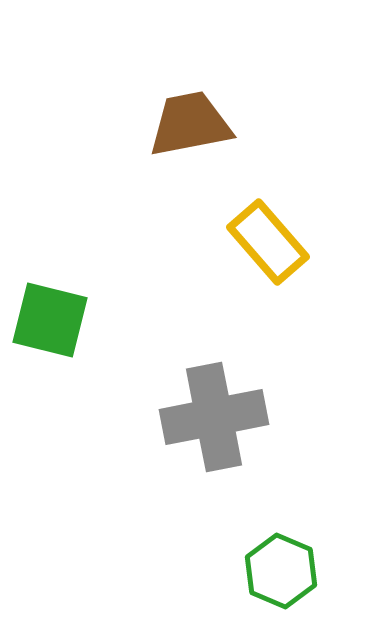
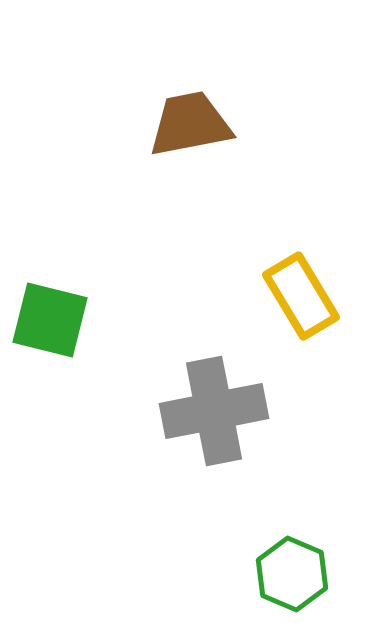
yellow rectangle: moved 33 px right, 54 px down; rotated 10 degrees clockwise
gray cross: moved 6 px up
green hexagon: moved 11 px right, 3 px down
